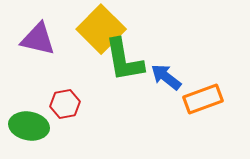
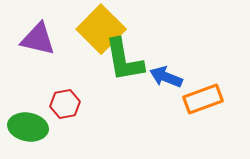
blue arrow: rotated 16 degrees counterclockwise
green ellipse: moved 1 px left, 1 px down
